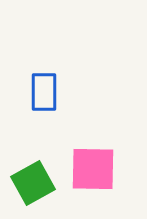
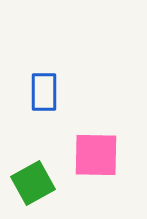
pink square: moved 3 px right, 14 px up
